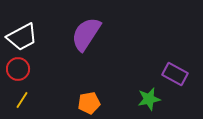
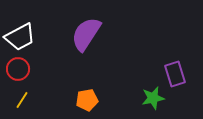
white trapezoid: moved 2 px left
purple rectangle: rotated 45 degrees clockwise
green star: moved 4 px right, 1 px up
orange pentagon: moved 2 px left, 3 px up
